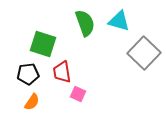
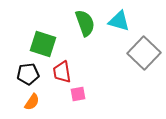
pink square: rotated 35 degrees counterclockwise
